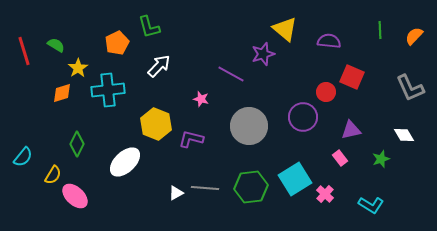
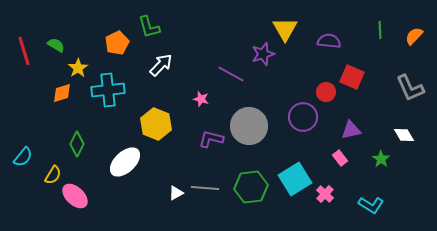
yellow triangle: rotated 20 degrees clockwise
white arrow: moved 2 px right, 1 px up
purple L-shape: moved 20 px right
green star: rotated 18 degrees counterclockwise
